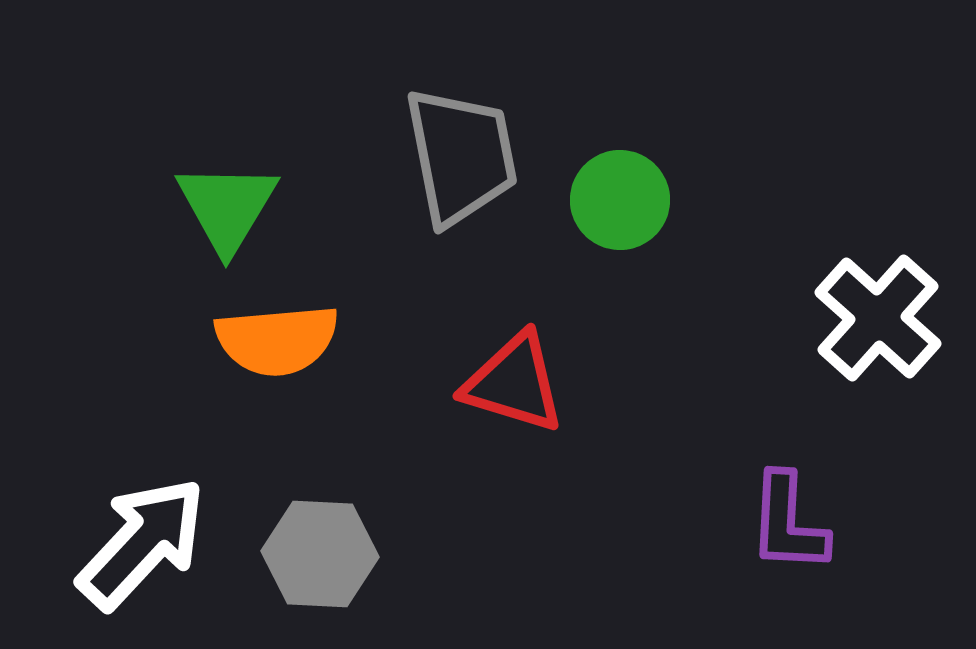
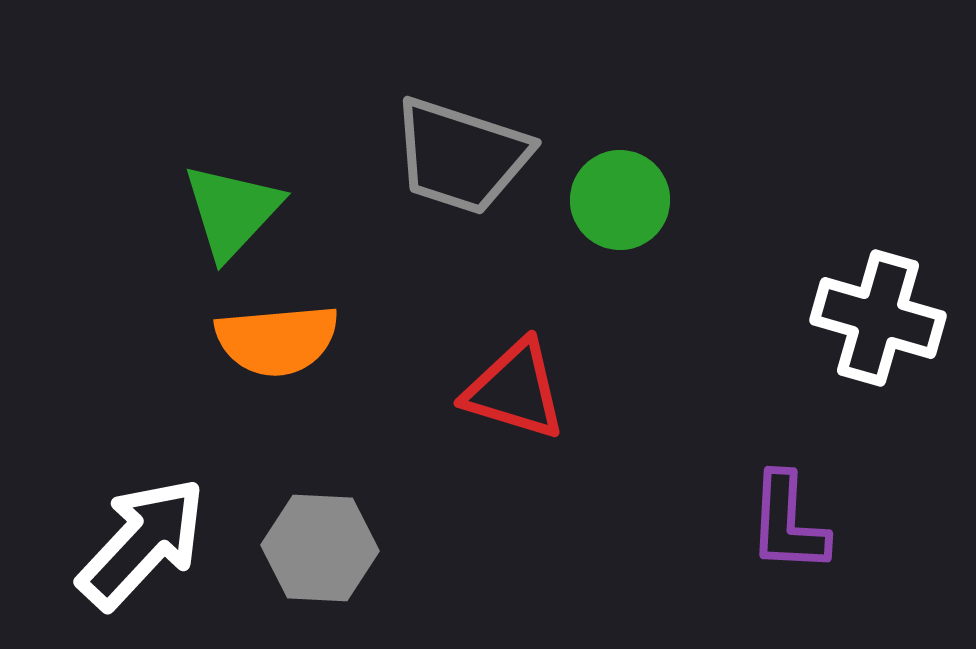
gray trapezoid: rotated 119 degrees clockwise
green triangle: moved 5 px right, 4 px down; rotated 12 degrees clockwise
white cross: rotated 26 degrees counterclockwise
red triangle: moved 1 px right, 7 px down
gray hexagon: moved 6 px up
